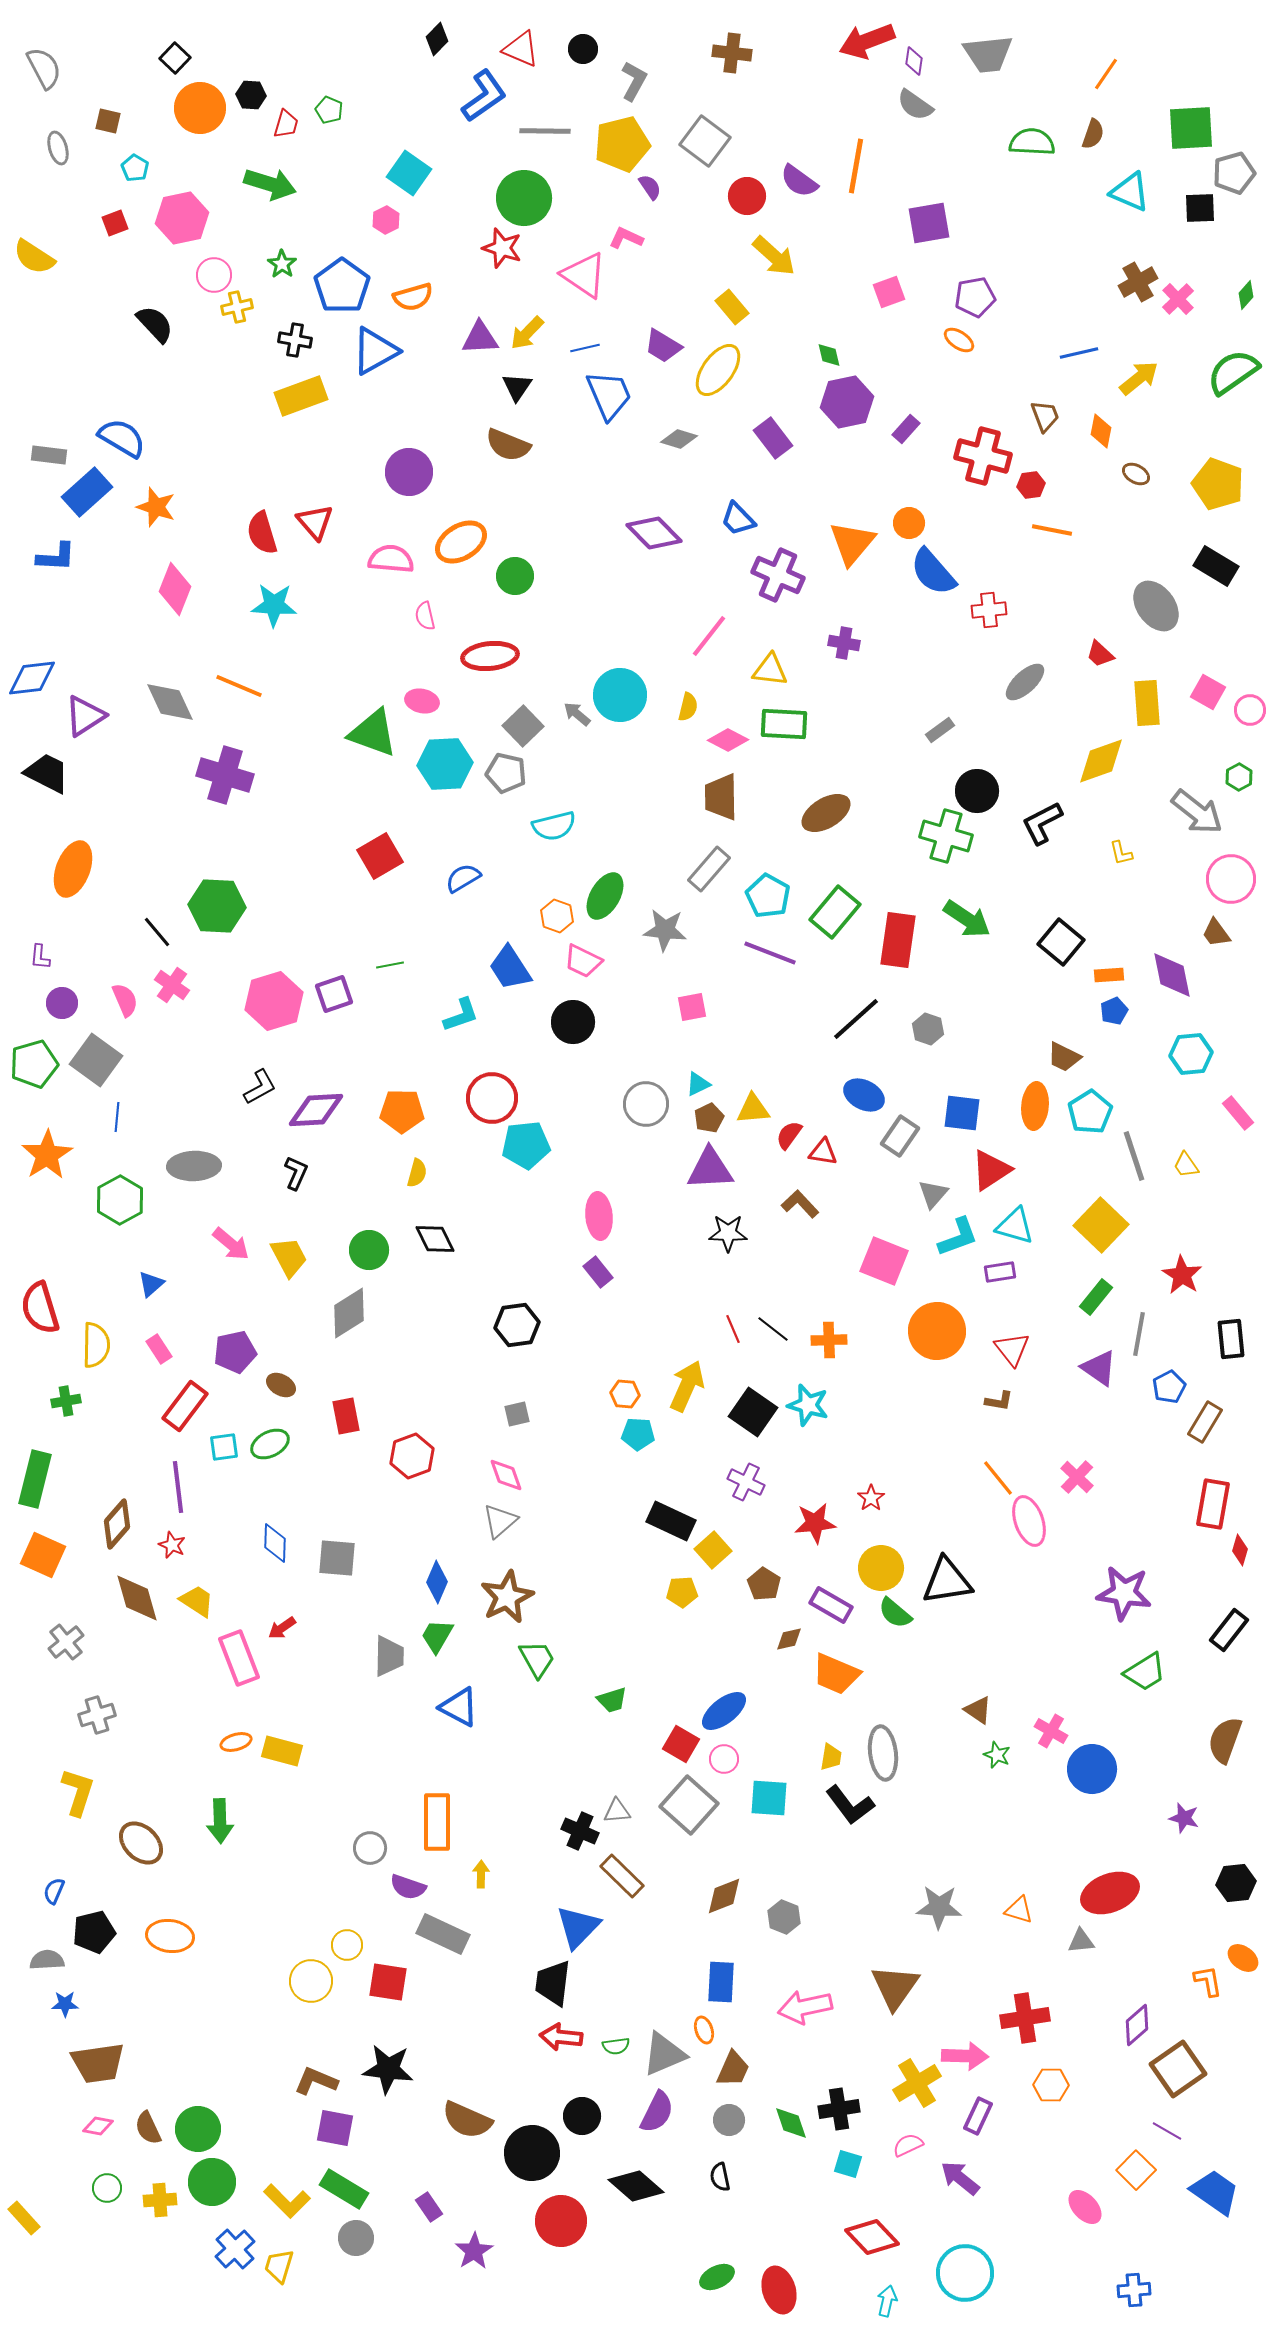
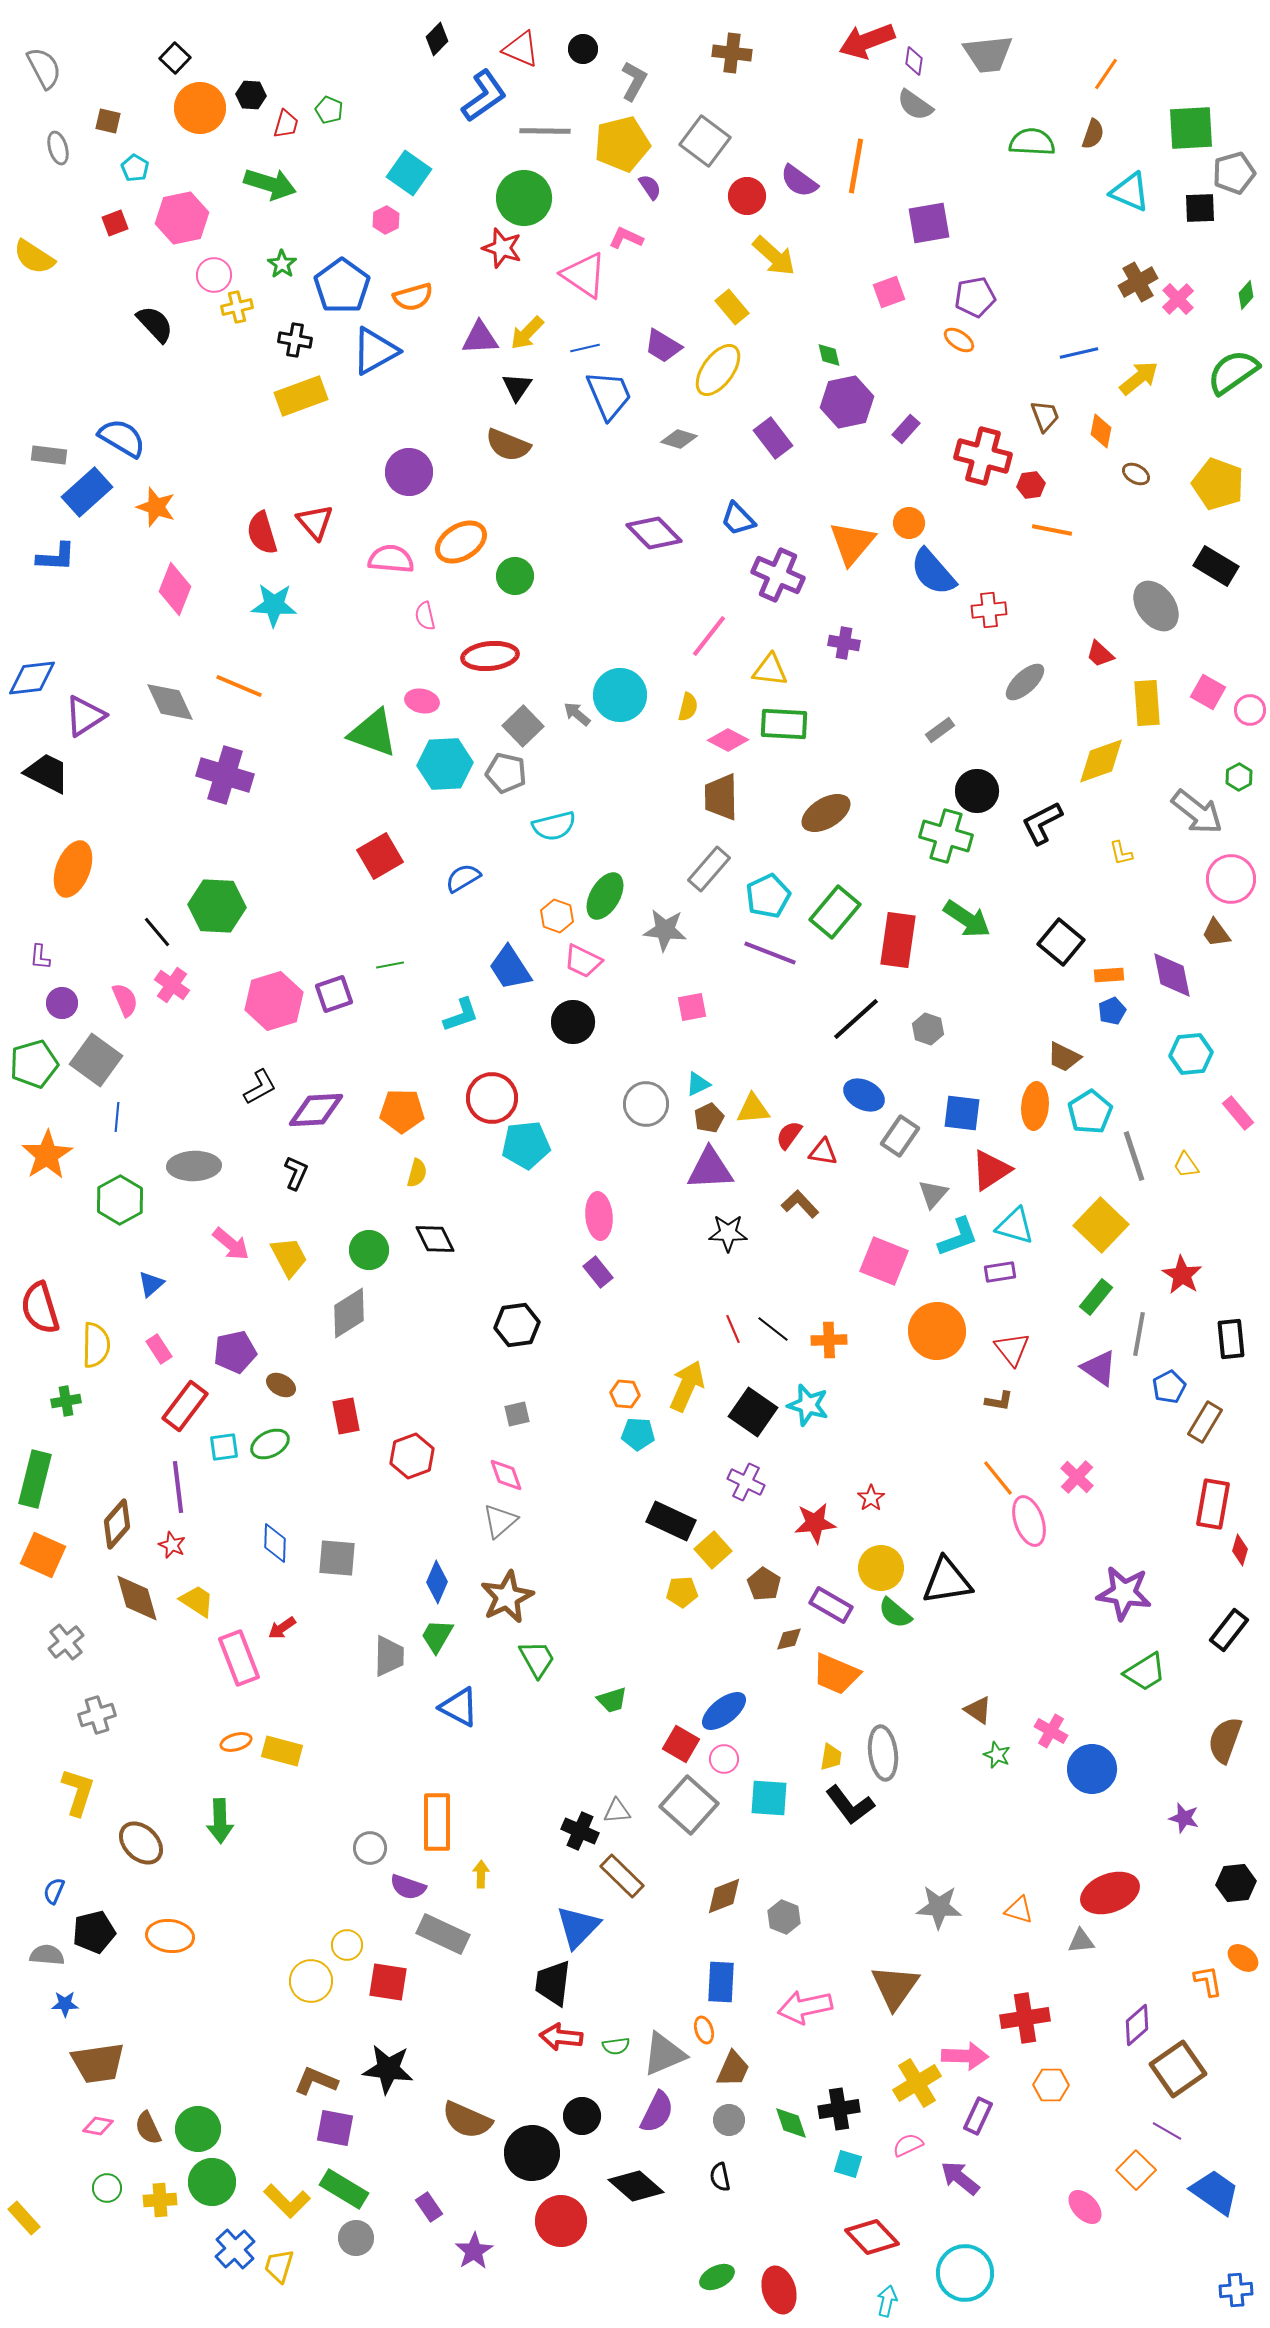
cyan pentagon at (768, 896): rotated 18 degrees clockwise
blue pentagon at (1114, 1011): moved 2 px left
gray semicircle at (47, 1960): moved 5 px up; rotated 8 degrees clockwise
blue cross at (1134, 2290): moved 102 px right
